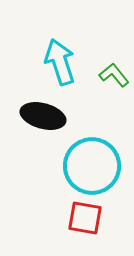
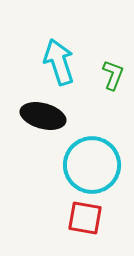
cyan arrow: moved 1 px left
green L-shape: moved 1 px left; rotated 60 degrees clockwise
cyan circle: moved 1 px up
